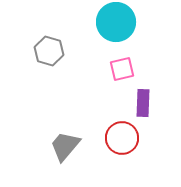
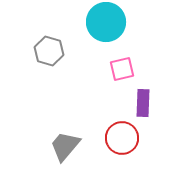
cyan circle: moved 10 px left
